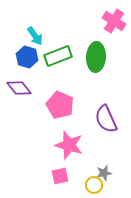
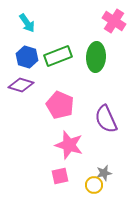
cyan arrow: moved 8 px left, 13 px up
purple diamond: moved 2 px right, 3 px up; rotated 35 degrees counterclockwise
